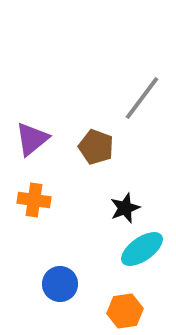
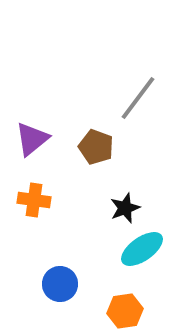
gray line: moved 4 px left
